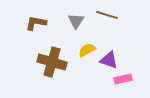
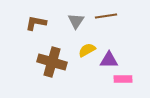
brown line: moved 1 px left, 1 px down; rotated 25 degrees counterclockwise
purple triangle: rotated 18 degrees counterclockwise
pink rectangle: rotated 12 degrees clockwise
